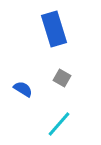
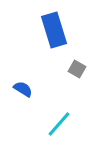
blue rectangle: moved 1 px down
gray square: moved 15 px right, 9 px up
